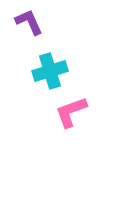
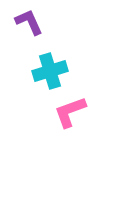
pink L-shape: moved 1 px left
